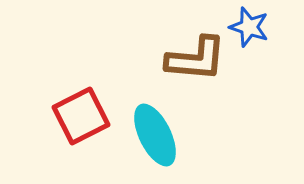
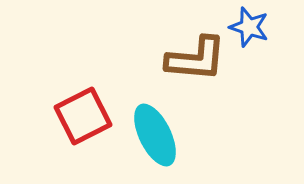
red square: moved 2 px right
